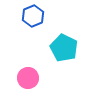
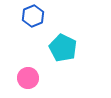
cyan pentagon: moved 1 px left
